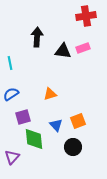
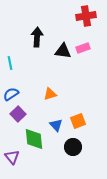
purple square: moved 5 px left, 3 px up; rotated 28 degrees counterclockwise
purple triangle: rotated 21 degrees counterclockwise
